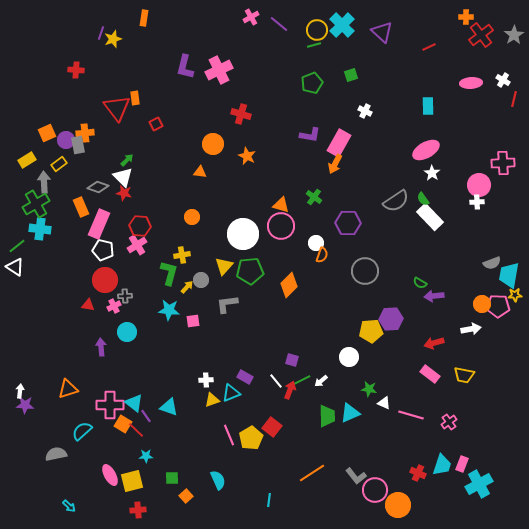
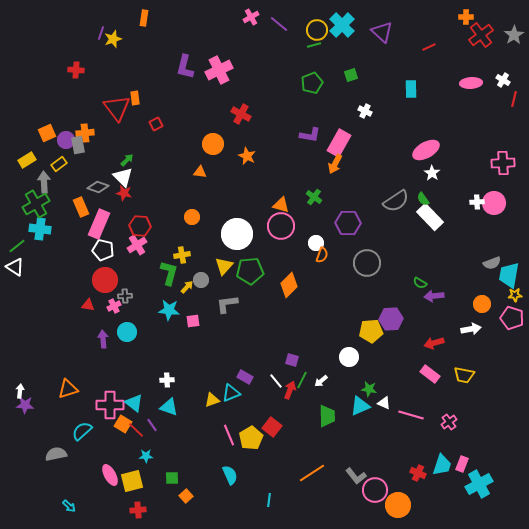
cyan rectangle at (428, 106): moved 17 px left, 17 px up
red cross at (241, 114): rotated 12 degrees clockwise
pink circle at (479, 185): moved 15 px right, 18 px down
white circle at (243, 234): moved 6 px left
gray circle at (365, 271): moved 2 px right, 8 px up
pink pentagon at (498, 306): moved 14 px right, 12 px down; rotated 15 degrees clockwise
purple arrow at (101, 347): moved 2 px right, 8 px up
white cross at (206, 380): moved 39 px left
green line at (302, 380): rotated 36 degrees counterclockwise
cyan triangle at (350, 413): moved 10 px right, 7 px up
purple line at (146, 416): moved 6 px right, 9 px down
cyan semicircle at (218, 480): moved 12 px right, 5 px up
